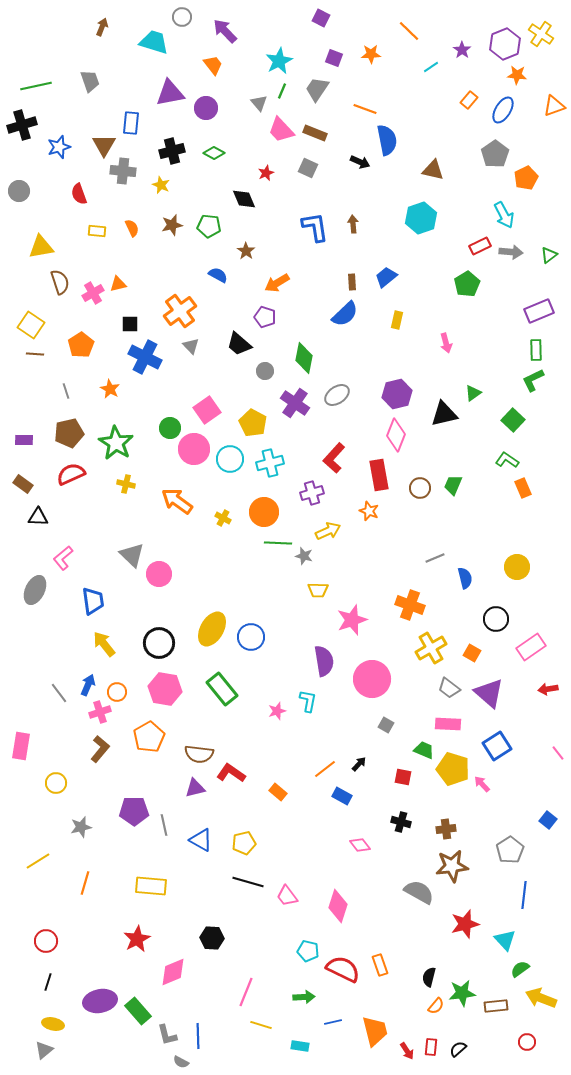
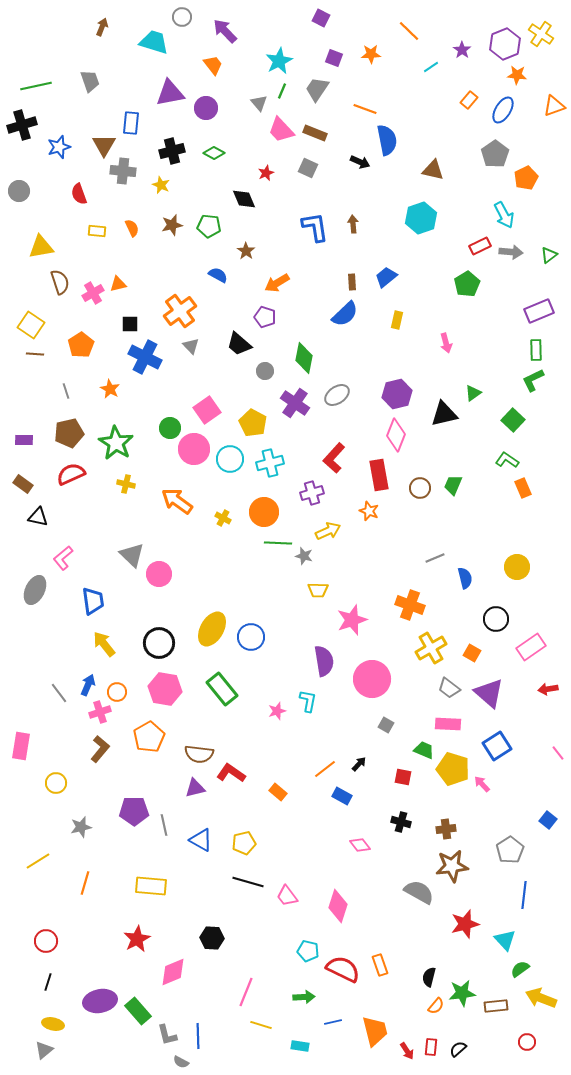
black triangle at (38, 517): rotated 10 degrees clockwise
